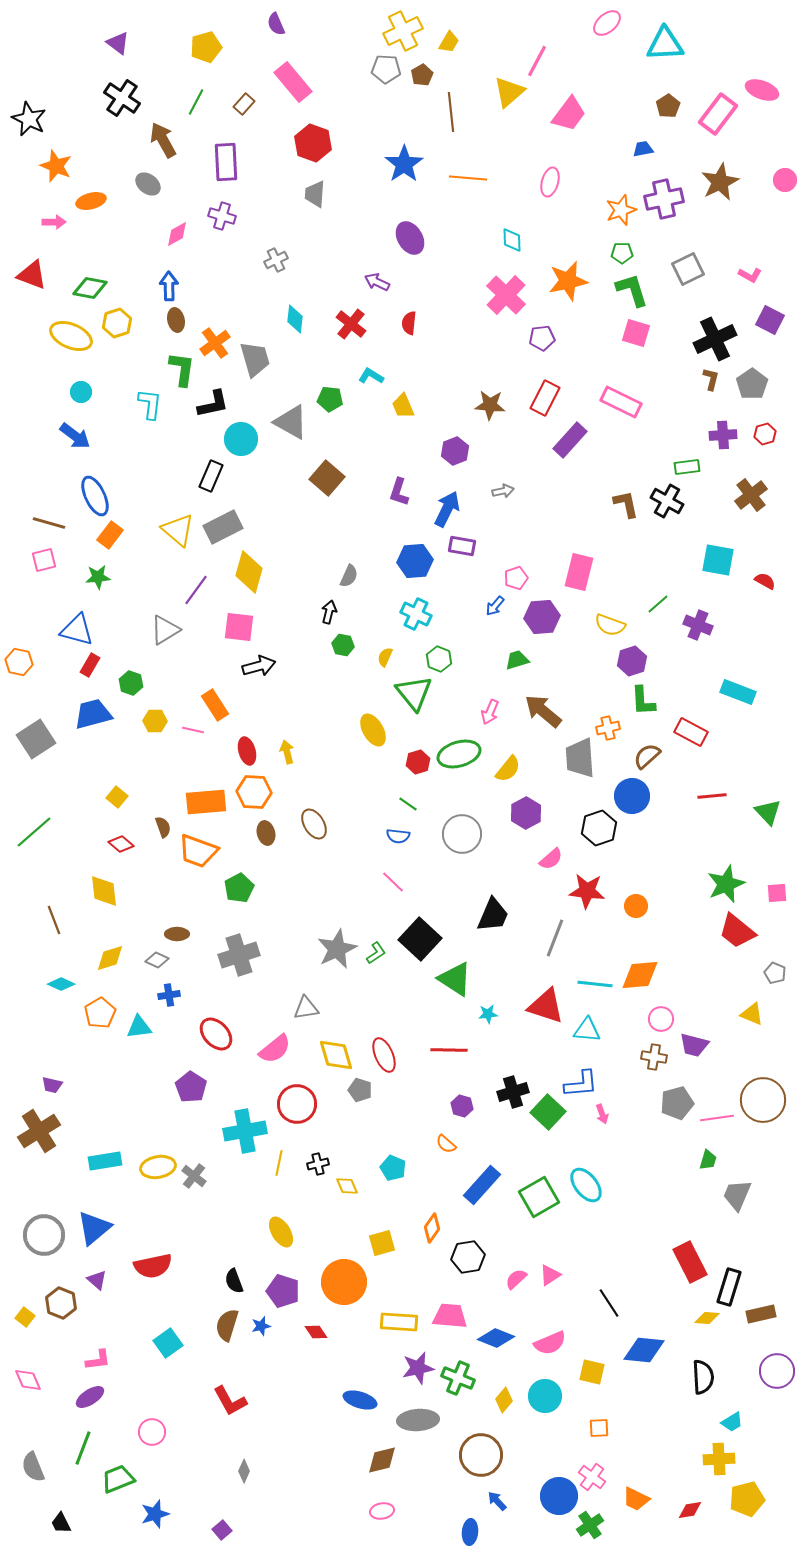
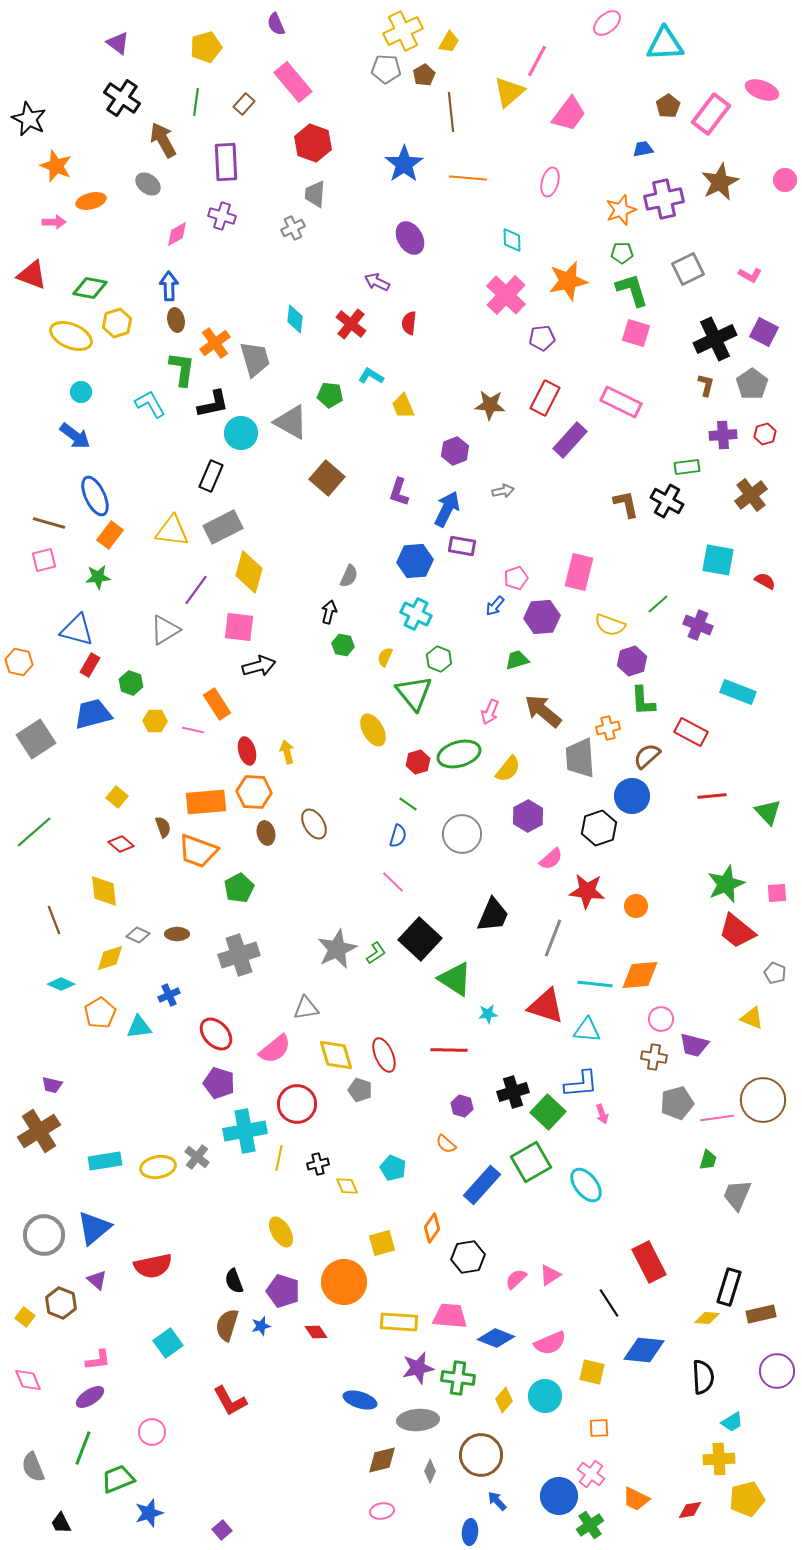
brown pentagon at (422, 75): moved 2 px right
green line at (196, 102): rotated 20 degrees counterclockwise
pink rectangle at (718, 114): moved 7 px left
gray cross at (276, 260): moved 17 px right, 32 px up
purple square at (770, 320): moved 6 px left, 12 px down
brown L-shape at (711, 379): moved 5 px left, 6 px down
green pentagon at (330, 399): moved 4 px up
cyan L-shape at (150, 404): rotated 36 degrees counterclockwise
cyan circle at (241, 439): moved 6 px up
yellow triangle at (178, 530): moved 6 px left, 1 px down; rotated 33 degrees counterclockwise
orange rectangle at (215, 705): moved 2 px right, 1 px up
purple hexagon at (526, 813): moved 2 px right, 3 px down
blue semicircle at (398, 836): rotated 80 degrees counterclockwise
gray line at (555, 938): moved 2 px left
gray diamond at (157, 960): moved 19 px left, 25 px up
blue cross at (169, 995): rotated 15 degrees counterclockwise
yellow triangle at (752, 1014): moved 4 px down
purple pentagon at (191, 1087): moved 28 px right, 4 px up; rotated 16 degrees counterclockwise
yellow line at (279, 1163): moved 5 px up
gray cross at (194, 1176): moved 3 px right, 19 px up
green square at (539, 1197): moved 8 px left, 35 px up
red rectangle at (690, 1262): moved 41 px left
green cross at (458, 1378): rotated 16 degrees counterclockwise
gray diamond at (244, 1471): moved 186 px right
pink cross at (592, 1477): moved 1 px left, 3 px up
blue star at (155, 1514): moved 6 px left, 1 px up
